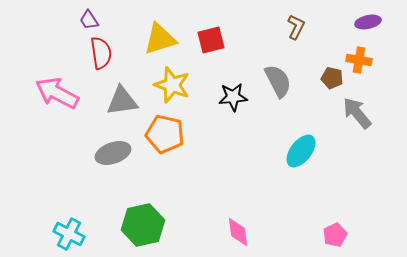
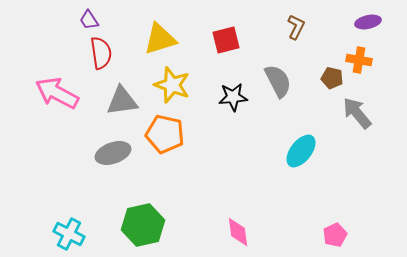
red square: moved 15 px right
